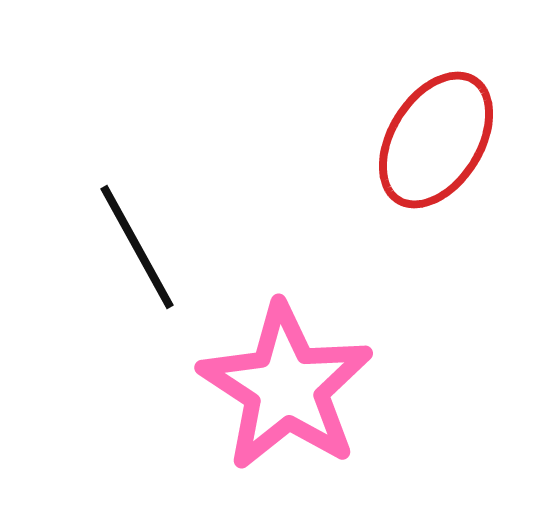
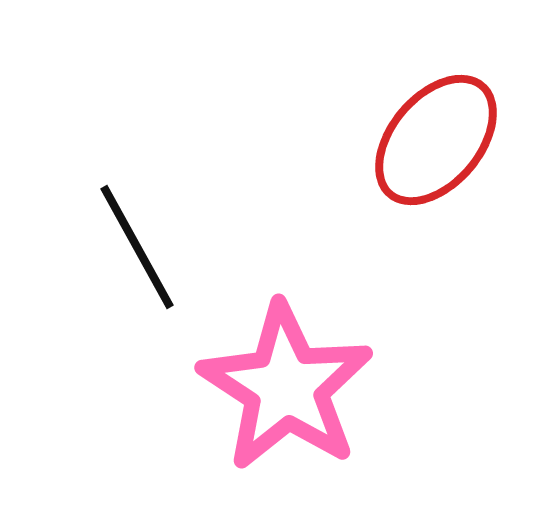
red ellipse: rotated 8 degrees clockwise
